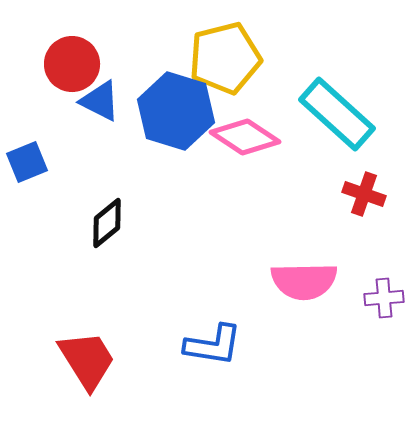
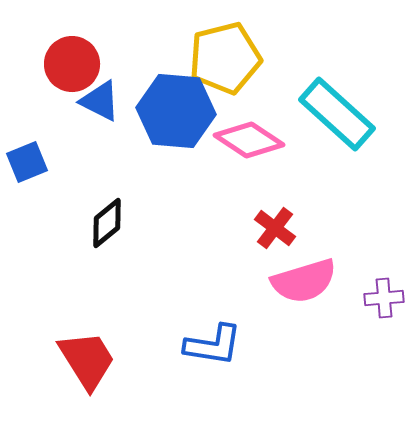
blue hexagon: rotated 12 degrees counterclockwise
pink diamond: moved 4 px right, 3 px down
red cross: moved 89 px left, 34 px down; rotated 18 degrees clockwise
pink semicircle: rotated 16 degrees counterclockwise
